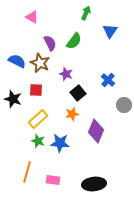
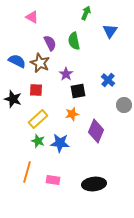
green semicircle: rotated 132 degrees clockwise
purple star: rotated 16 degrees clockwise
black square: moved 2 px up; rotated 28 degrees clockwise
